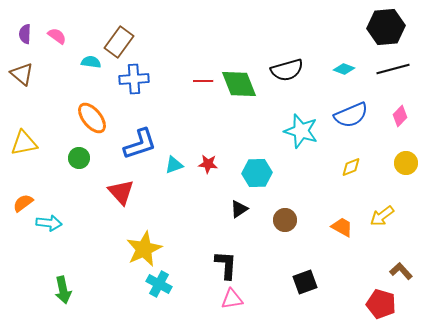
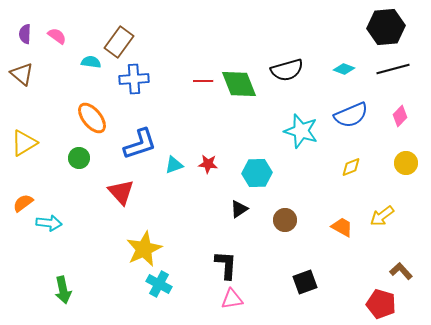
yellow triangle: rotated 20 degrees counterclockwise
